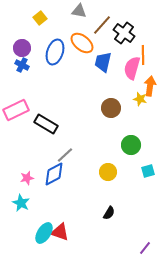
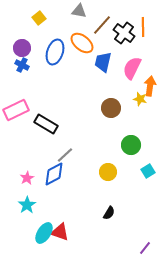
yellow square: moved 1 px left
orange line: moved 28 px up
pink semicircle: rotated 10 degrees clockwise
cyan square: rotated 16 degrees counterclockwise
pink star: rotated 16 degrees counterclockwise
cyan star: moved 6 px right, 2 px down; rotated 12 degrees clockwise
